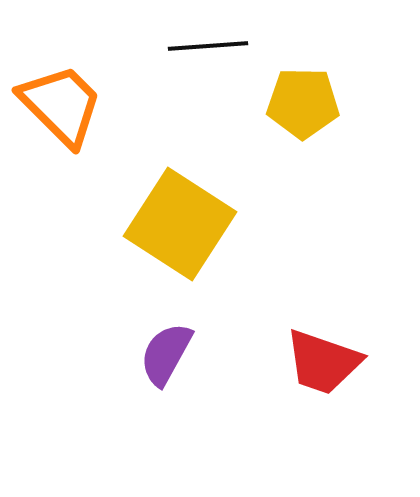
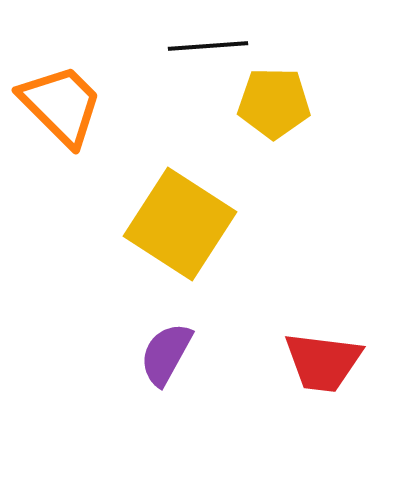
yellow pentagon: moved 29 px left
red trapezoid: rotated 12 degrees counterclockwise
